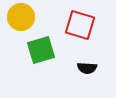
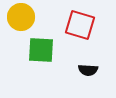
green square: rotated 20 degrees clockwise
black semicircle: moved 1 px right, 2 px down
